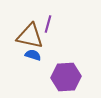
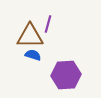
brown triangle: rotated 12 degrees counterclockwise
purple hexagon: moved 2 px up
